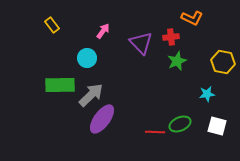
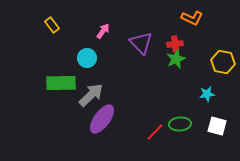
red cross: moved 4 px right, 7 px down
green star: moved 1 px left, 2 px up
green rectangle: moved 1 px right, 2 px up
green ellipse: rotated 20 degrees clockwise
red line: rotated 48 degrees counterclockwise
